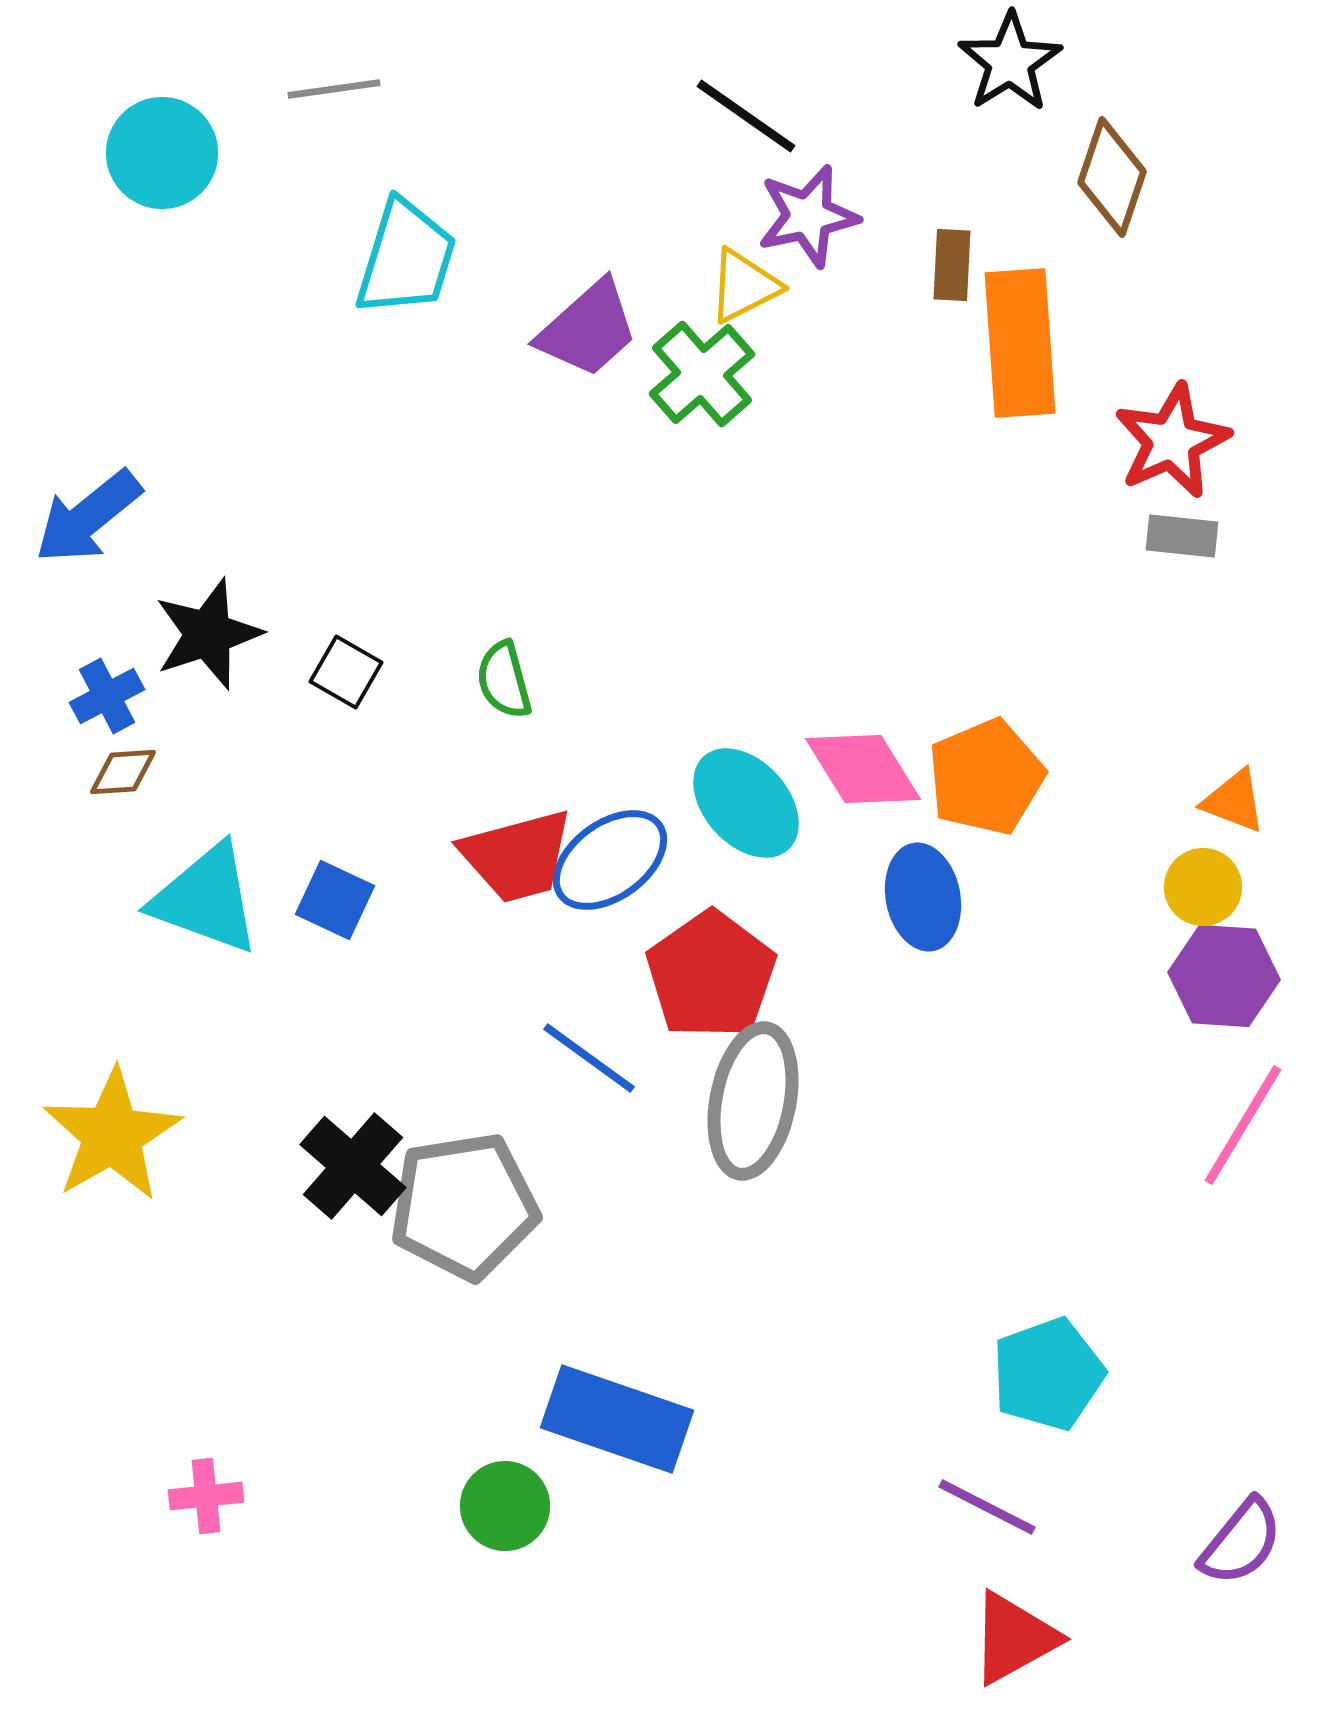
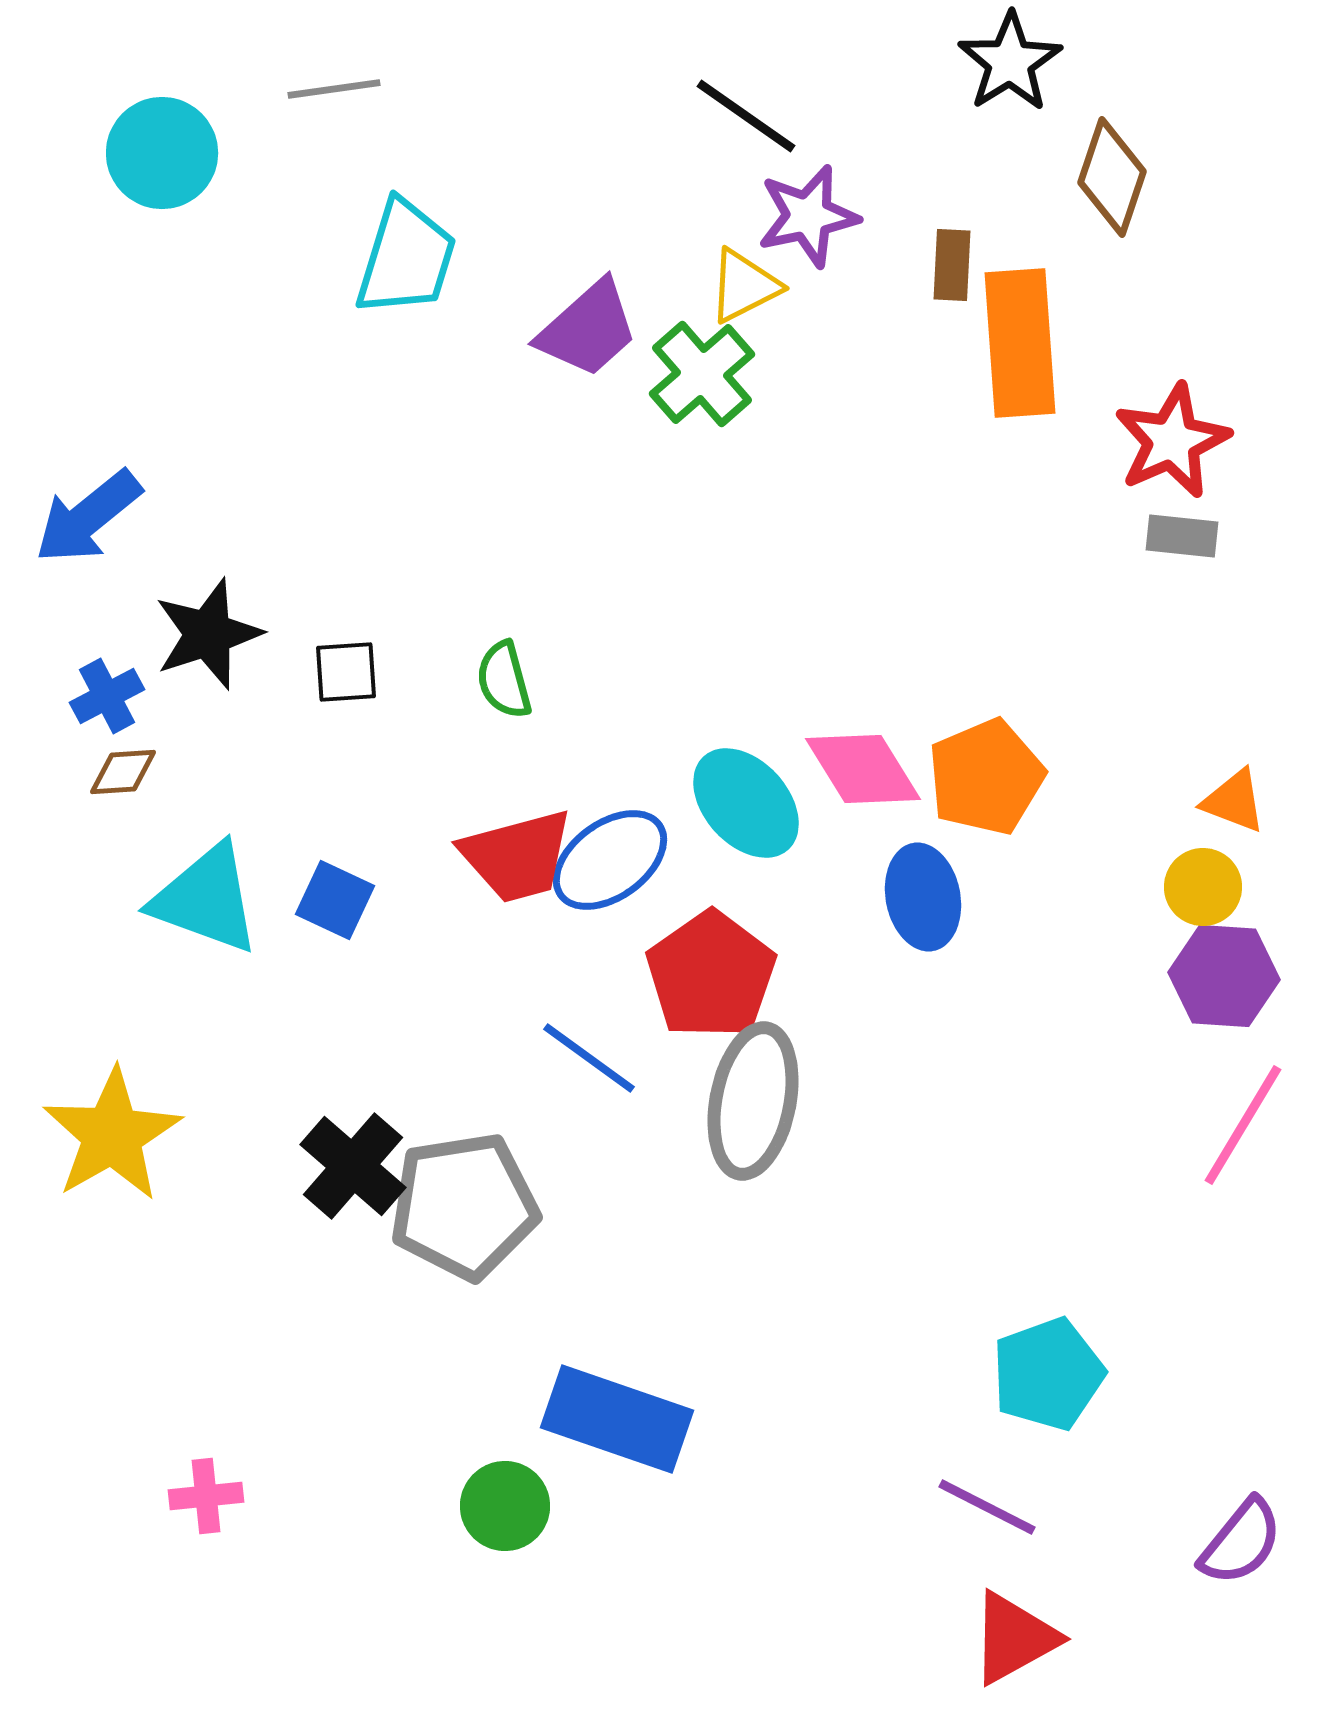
black square at (346, 672): rotated 34 degrees counterclockwise
